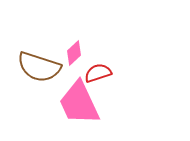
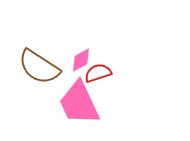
pink diamond: moved 7 px right, 7 px down; rotated 15 degrees clockwise
brown semicircle: rotated 15 degrees clockwise
